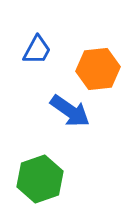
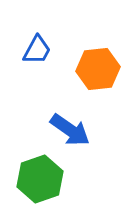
blue arrow: moved 19 px down
